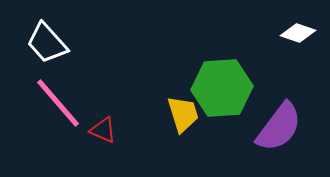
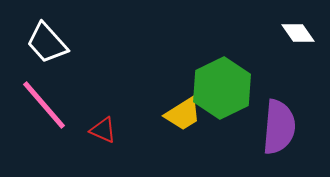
white diamond: rotated 36 degrees clockwise
green hexagon: rotated 22 degrees counterclockwise
pink line: moved 14 px left, 2 px down
yellow trapezoid: rotated 75 degrees clockwise
purple semicircle: rotated 32 degrees counterclockwise
